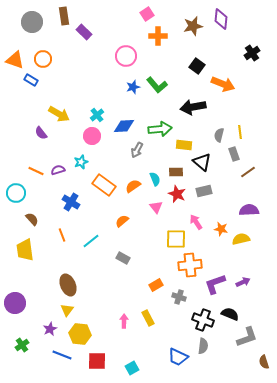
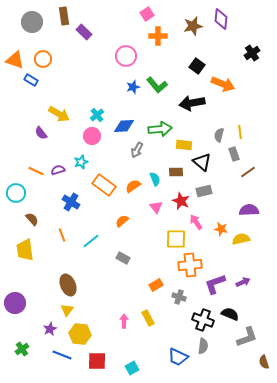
black arrow at (193, 107): moved 1 px left, 4 px up
red star at (177, 194): moved 4 px right, 7 px down
green cross at (22, 345): moved 4 px down
